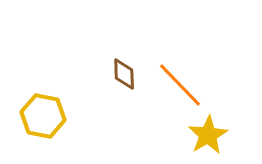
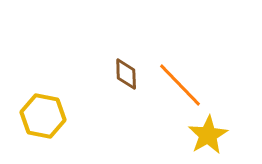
brown diamond: moved 2 px right
